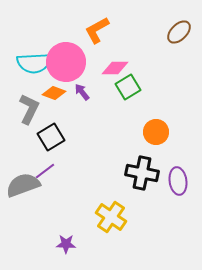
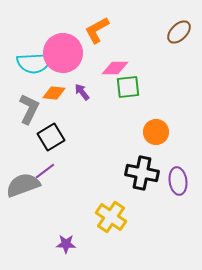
pink circle: moved 3 px left, 9 px up
green square: rotated 25 degrees clockwise
orange diamond: rotated 15 degrees counterclockwise
